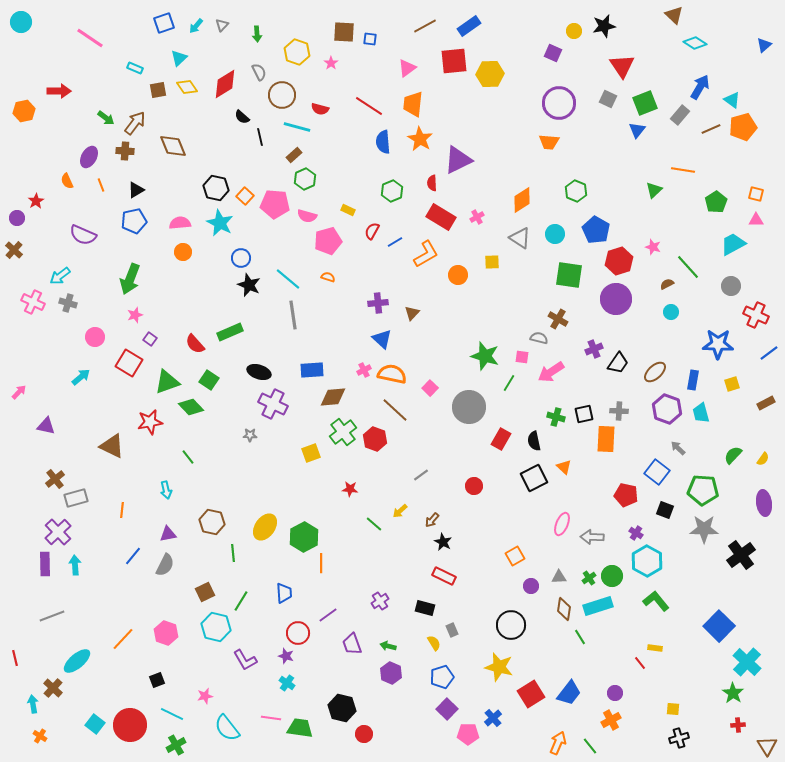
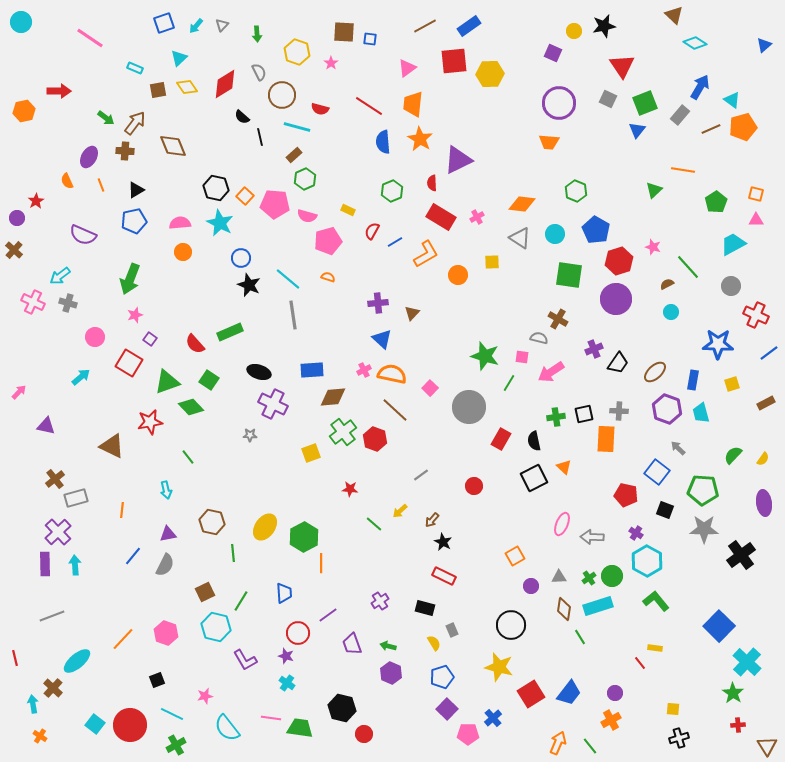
orange diamond at (522, 200): moved 4 px down; rotated 40 degrees clockwise
green cross at (556, 417): rotated 24 degrees counterclockwise
